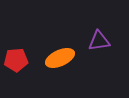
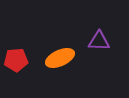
purple triangle: rotated 10 degrees clockwise
